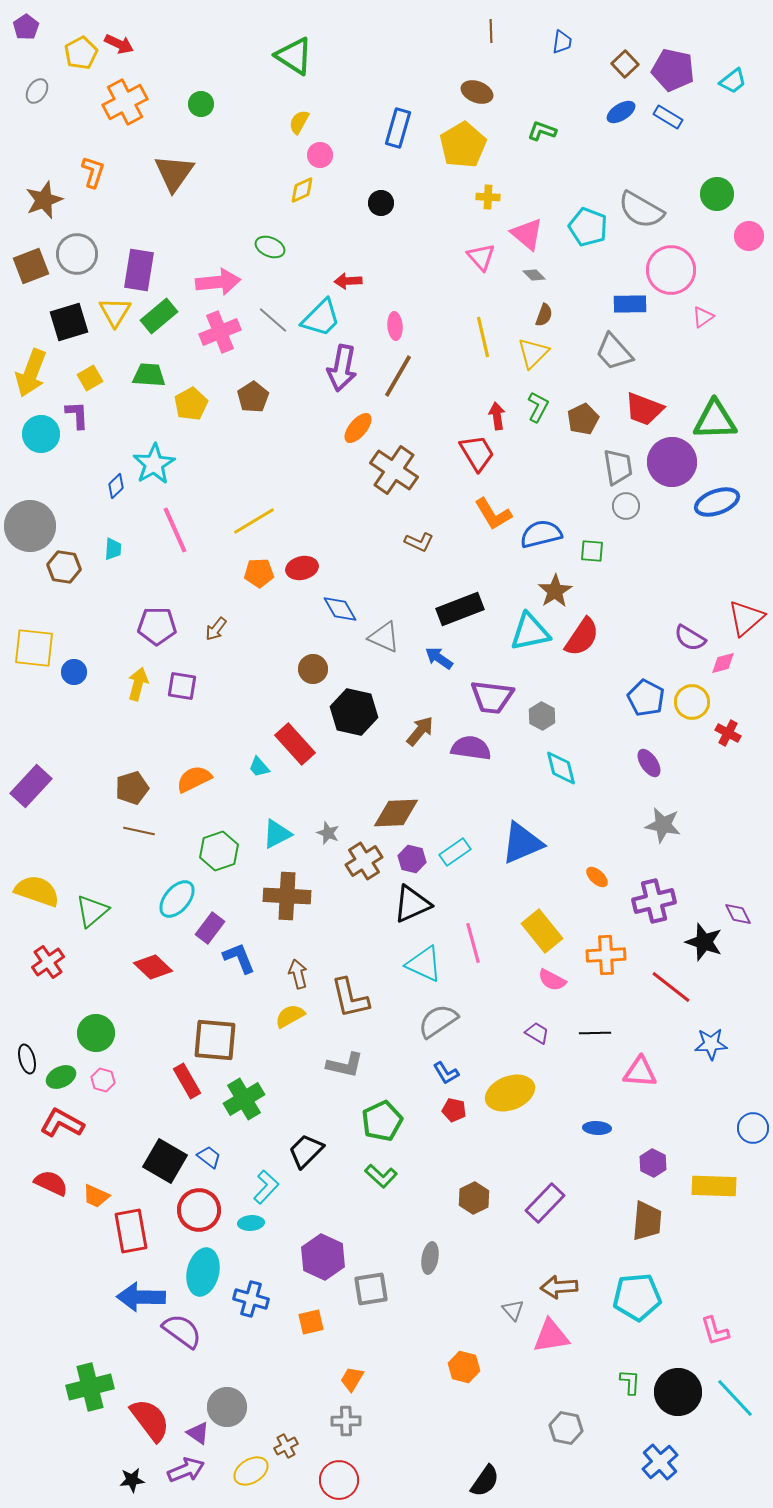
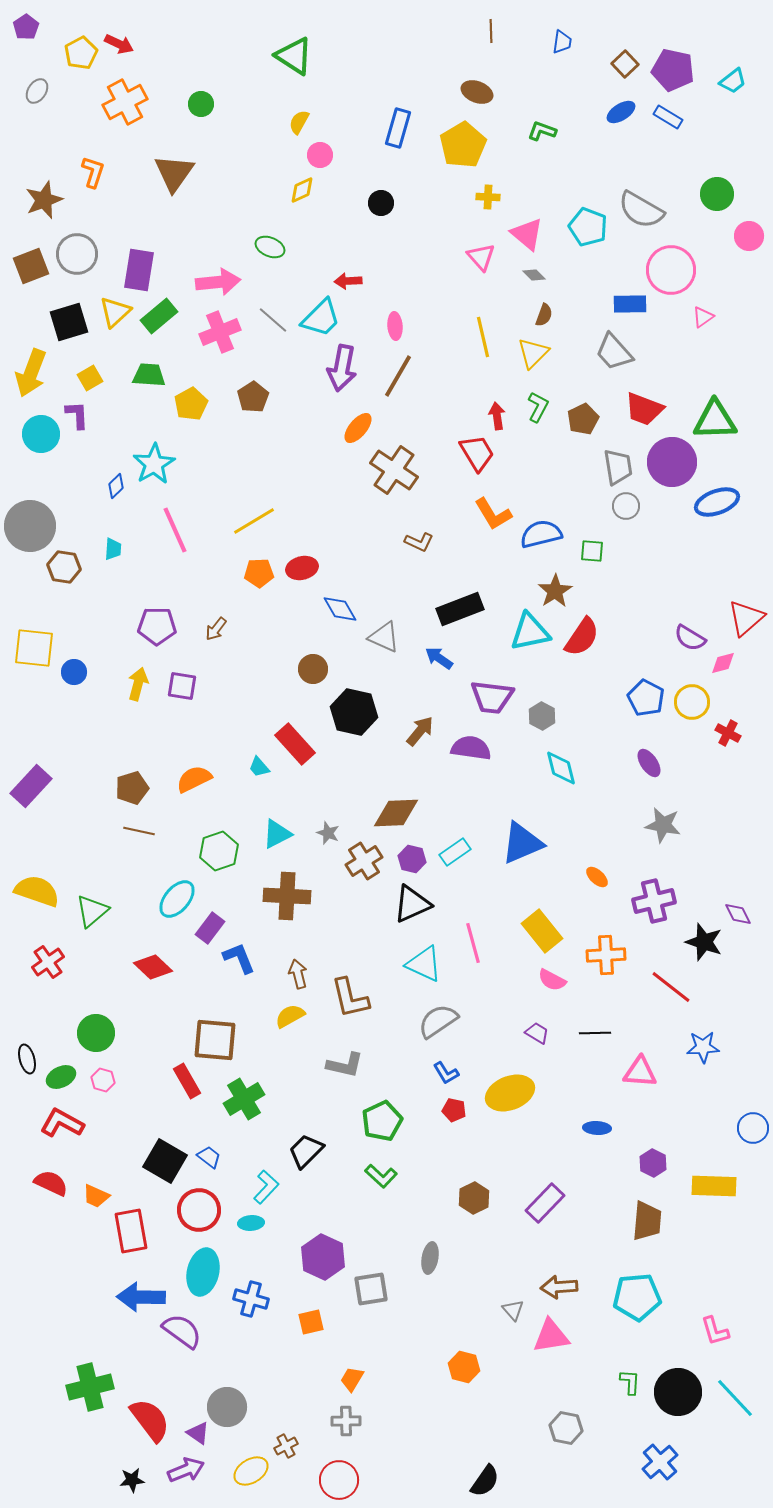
yellow triangle at (115, 312): rotated 16 degrees clockwise
blue star at (711, 1044): moved 8 px left, 3 px down
